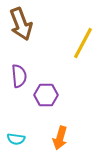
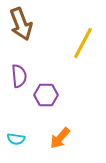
orange arrow: rotated 25 degrees clockwise
